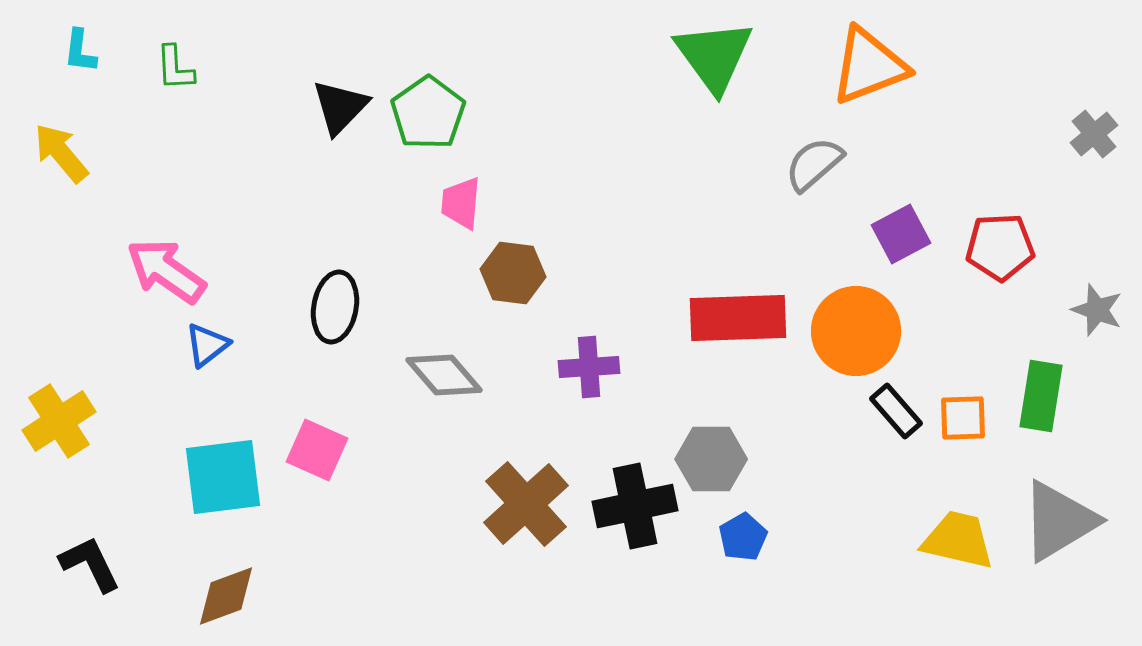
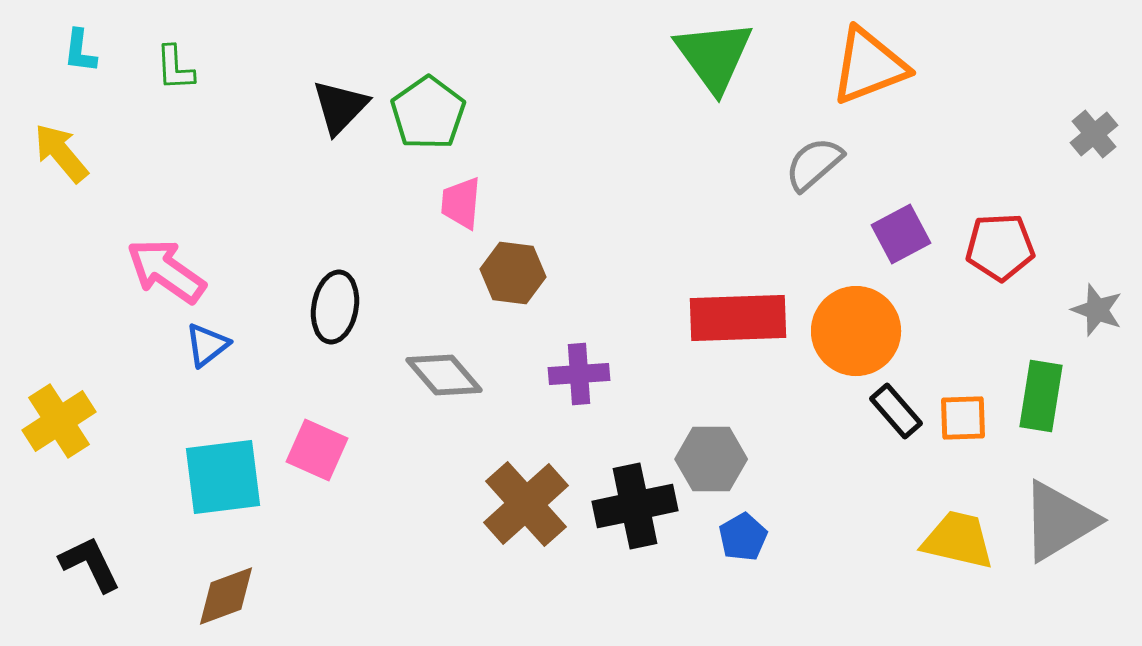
purple cross: moved 10 px left, 7 px down
